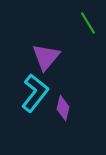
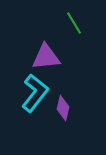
green line: moved 14 px left
purple triangle: rotated 44 degrees clockwise
